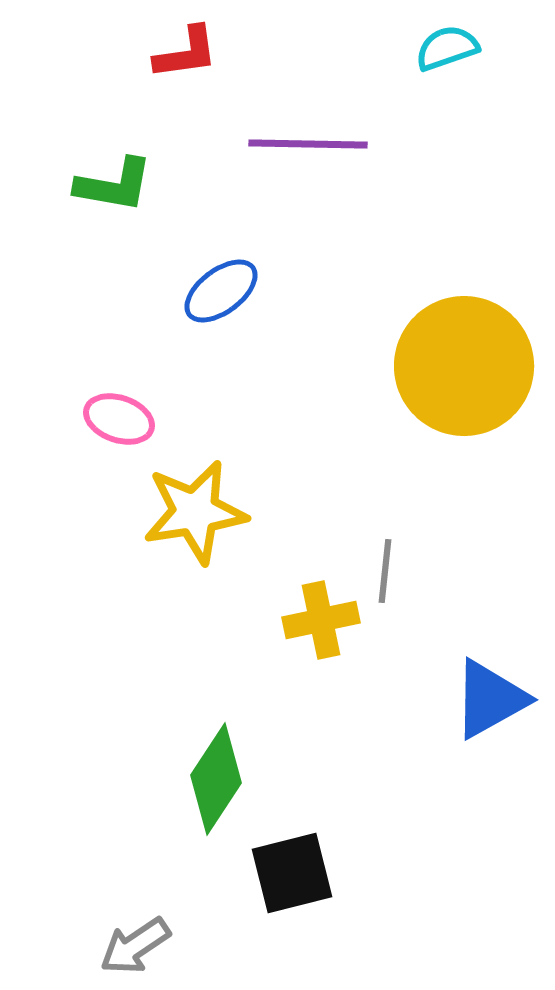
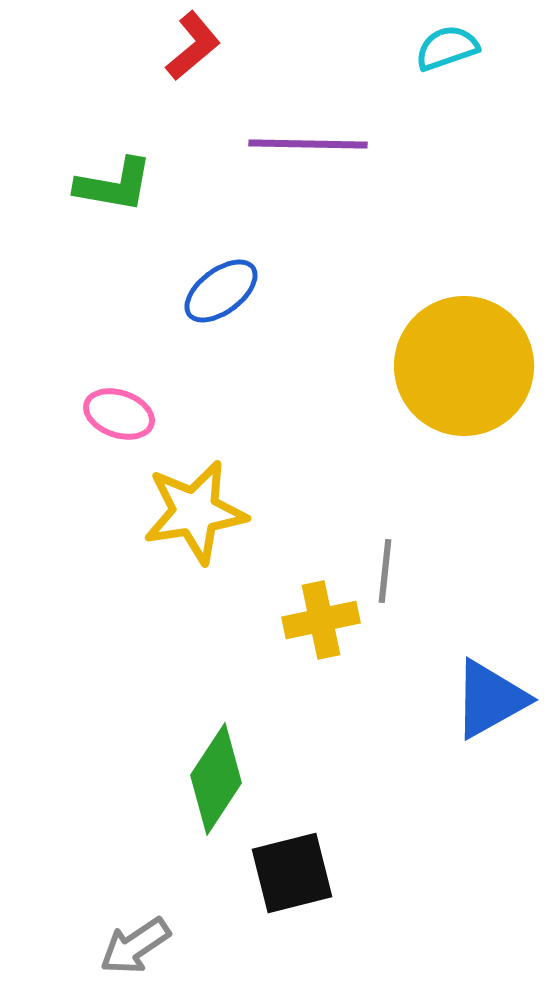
red L-shape: moved 7 px right, 7 px up; rotated 32 degrees counterclockwise
pink ellipse: moved 5 px up
